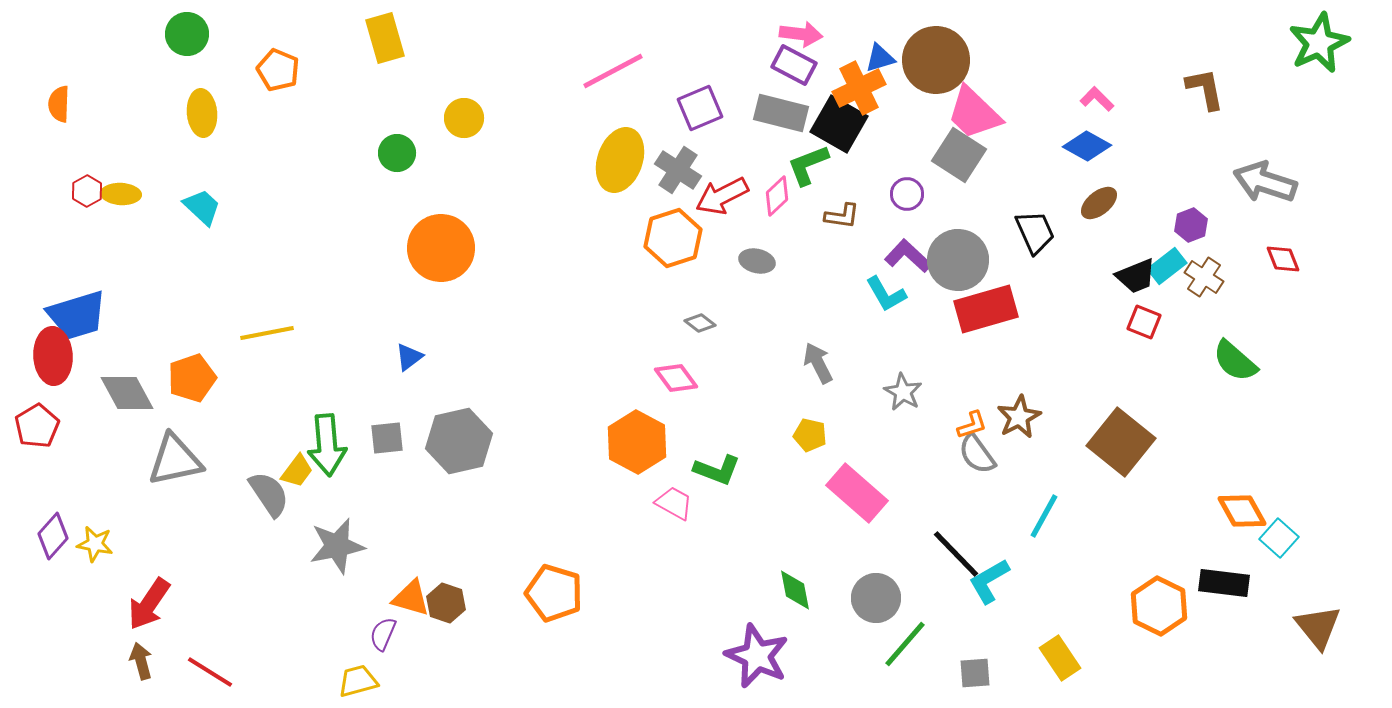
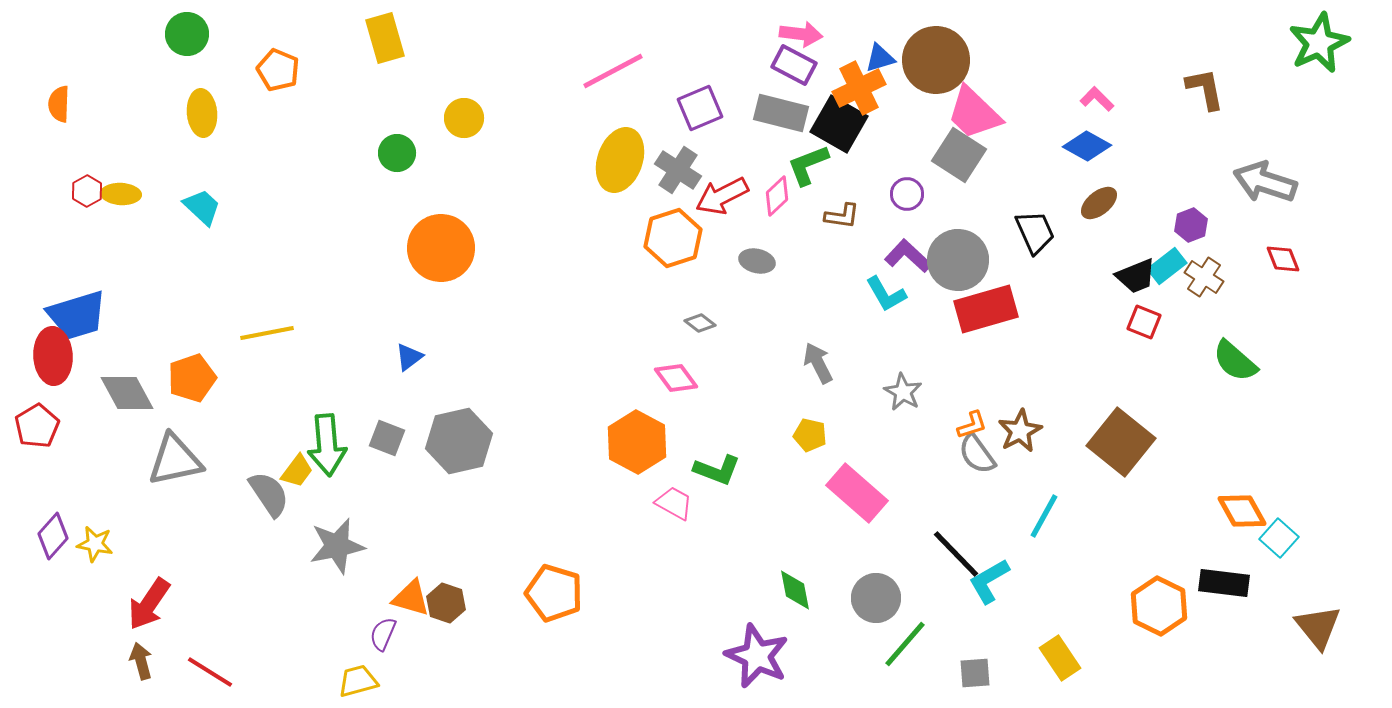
brown star at (1019, 417): moved 1 px right, 14 px down
gray square at (387, 438): rotated 27 degrees clockwise
